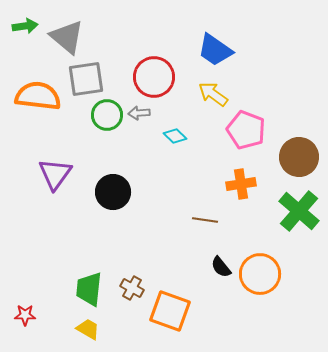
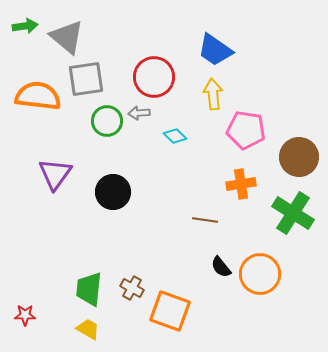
yellow arrow: rotated 48 degrees clockwise
green circle: moved 6 px down
pink pentagon: rotated 12 degrees counterclockwise
green cross: moved 6 px left, 2 px down; rotated 9 degrees counterclockwise
